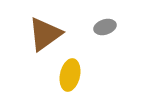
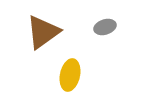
brown triangle: moved 2 px left, 2 px up
